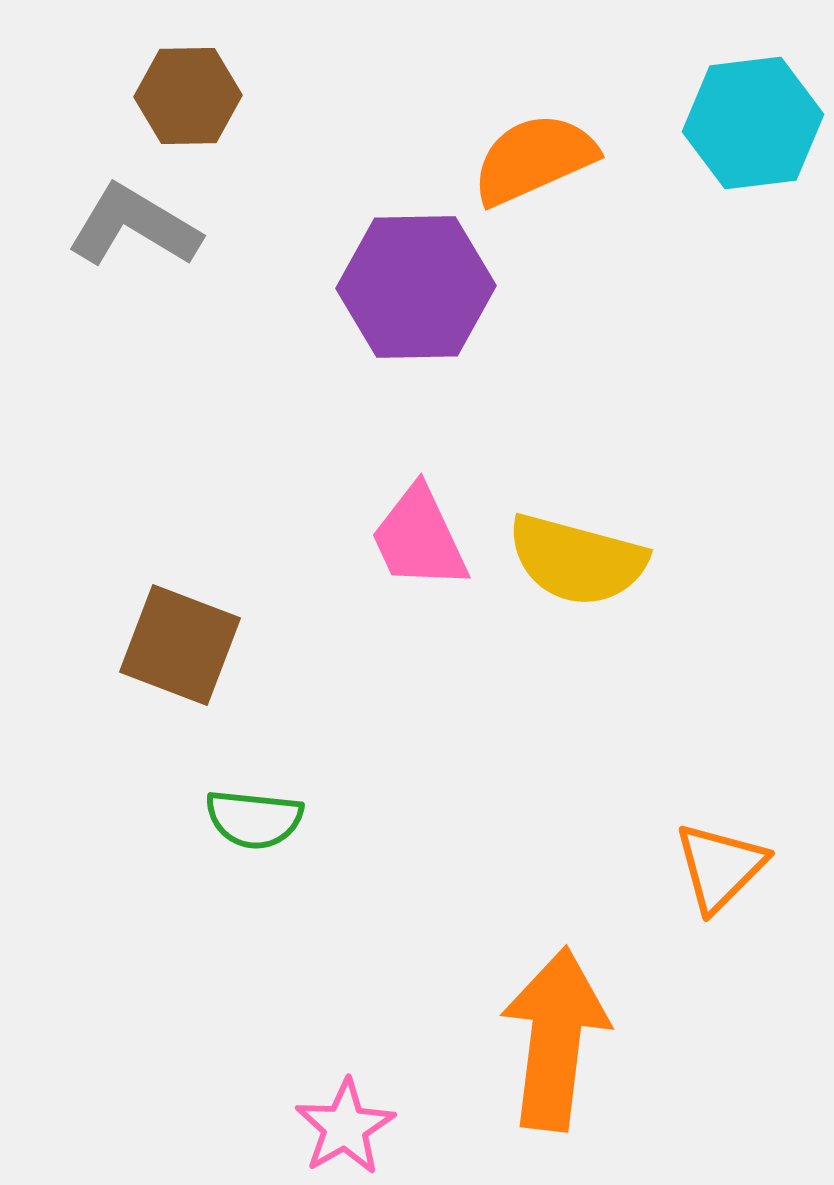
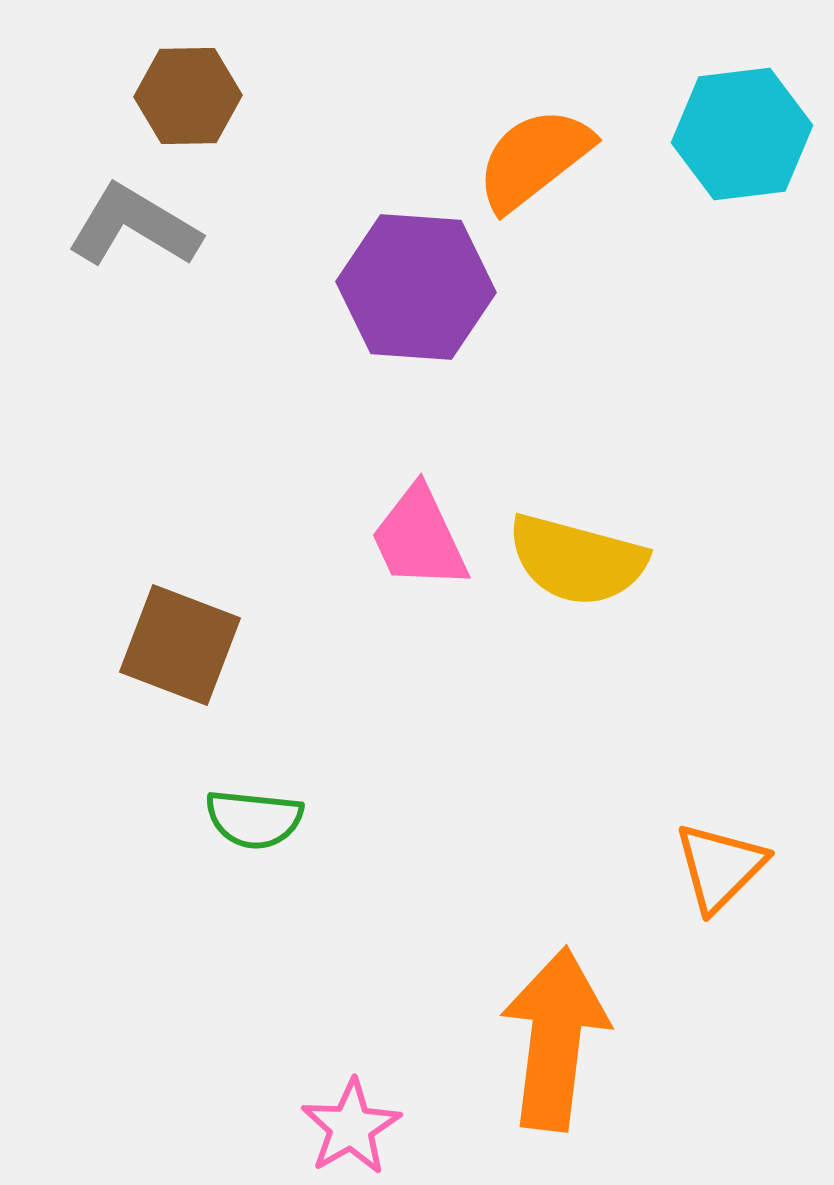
cyan hexagon: moved 11 px left, 11 px down
orange semicircle: rotated 14 degrees counterclockwise
purple hexagon: rotated 5 degrees clockwise
pink star: moved 6 px right
